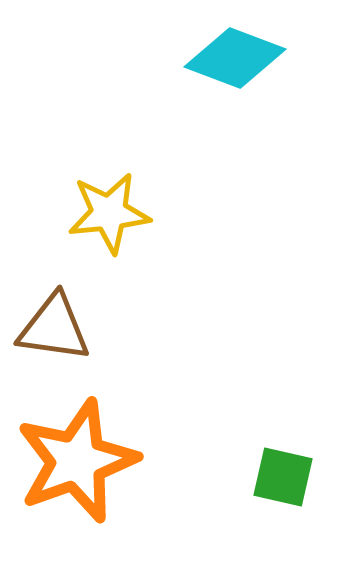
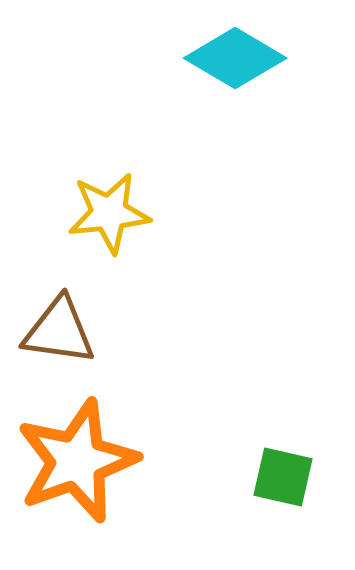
cyan diamond: rotated 10 degrees clockwise
brown triangle: moved 5 px right, 3 px down
